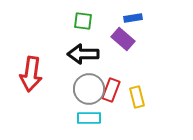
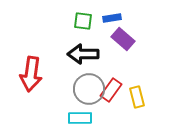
blue rectangle: moved 21 px left
red rectangle: rotated 15 degrees clockwise
cyan rectangle: moved 9 px left
